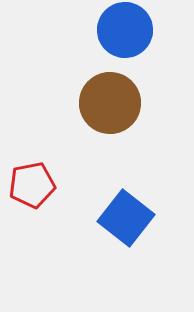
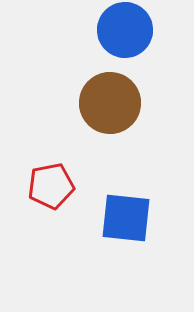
red pentagon: moved 19 px right, 1 px down
blue square: rotated 32 degrees counterclockwise
